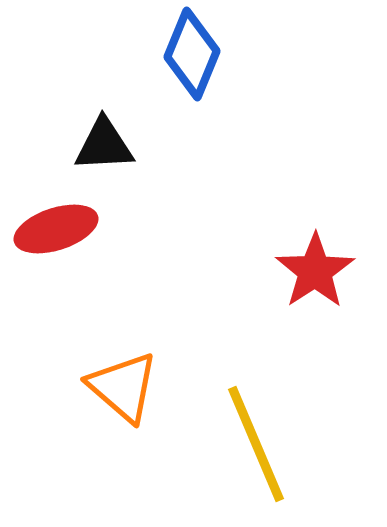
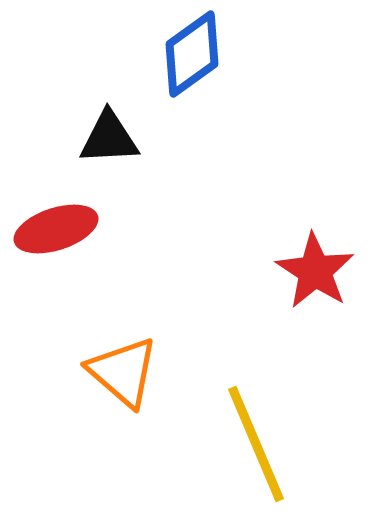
blue diamond: rotated 32 degrees clockwise
black triangle: moved 5 px right, 7 px up
red star: rotated 6 degrees counterclockwise
orange triangle: moved 15 px up
